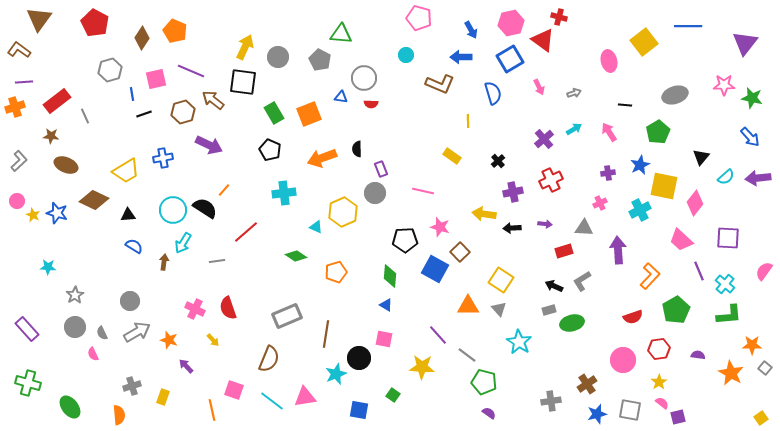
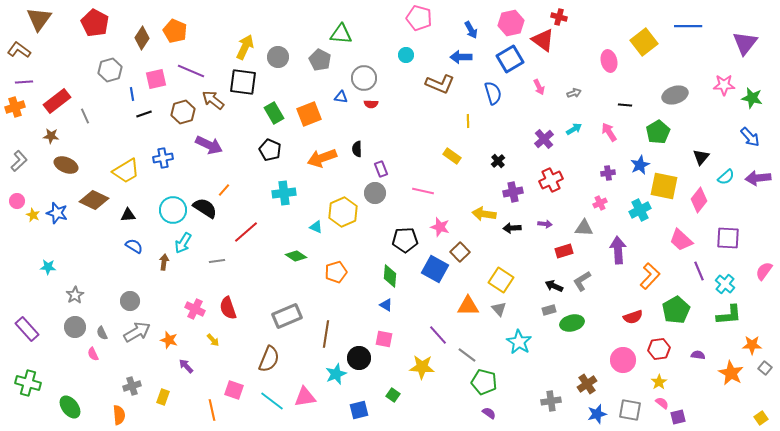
pink diamond at (695, 203): moved 4 px right, 3 px up
blue square at (359, 410): rotated 24 degrees counterclockwise
